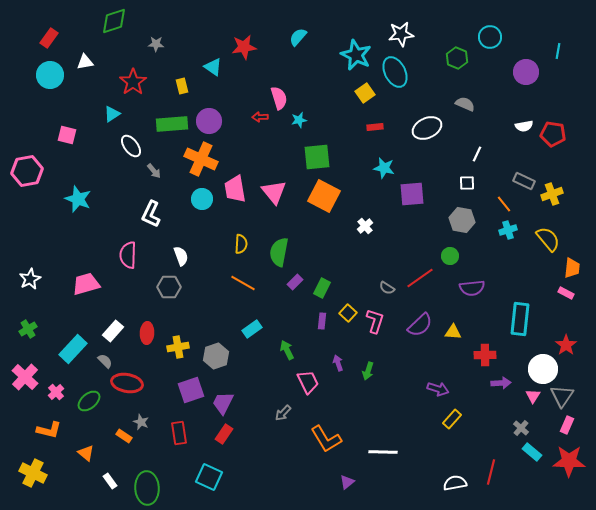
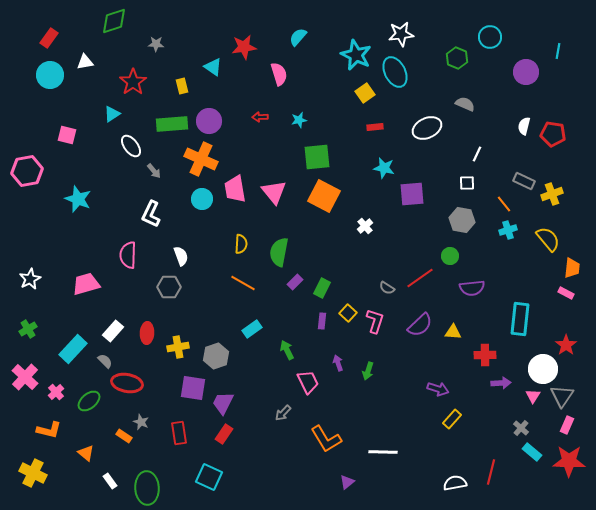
pink semicircle at (279, 98): moved 24 px up
white semicircle at (524, 126): rotated 114 degrees clockwise
purple square at (191, 390): moved 2 px right, 2 px up; rotated 28 degrees clockwise
